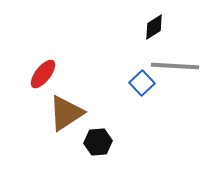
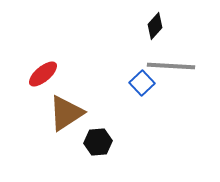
black diamond: moved 1 px right, 1 px up; rotated 16 degrees counterclockwise
gray line: moved 4 px left
red ellipse: rotated 12 degrees clockwise
